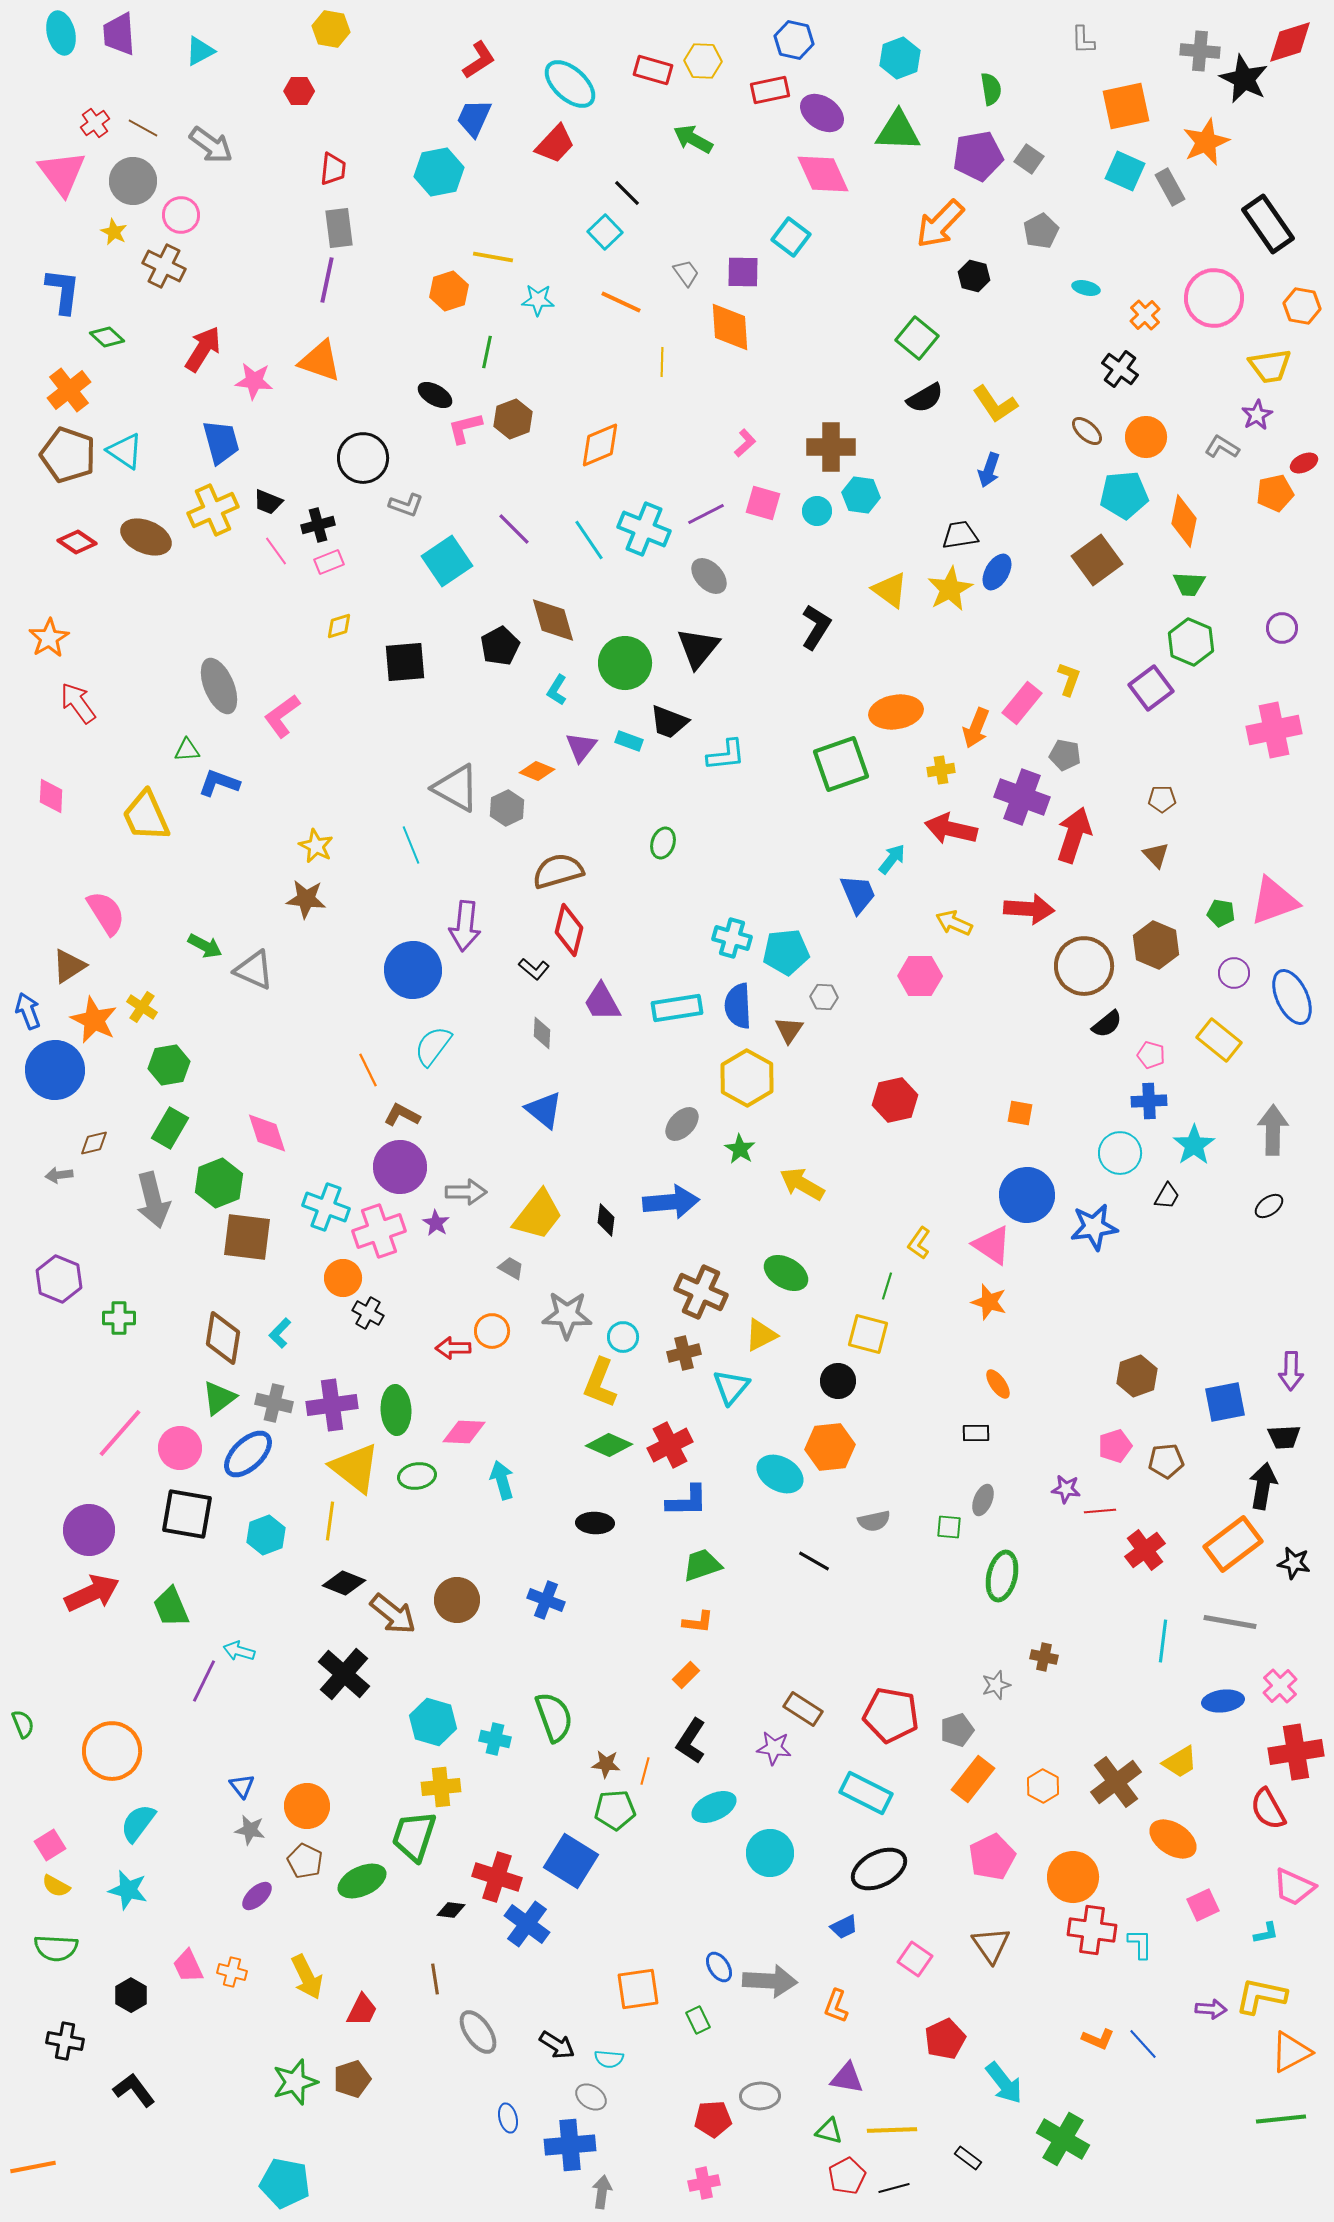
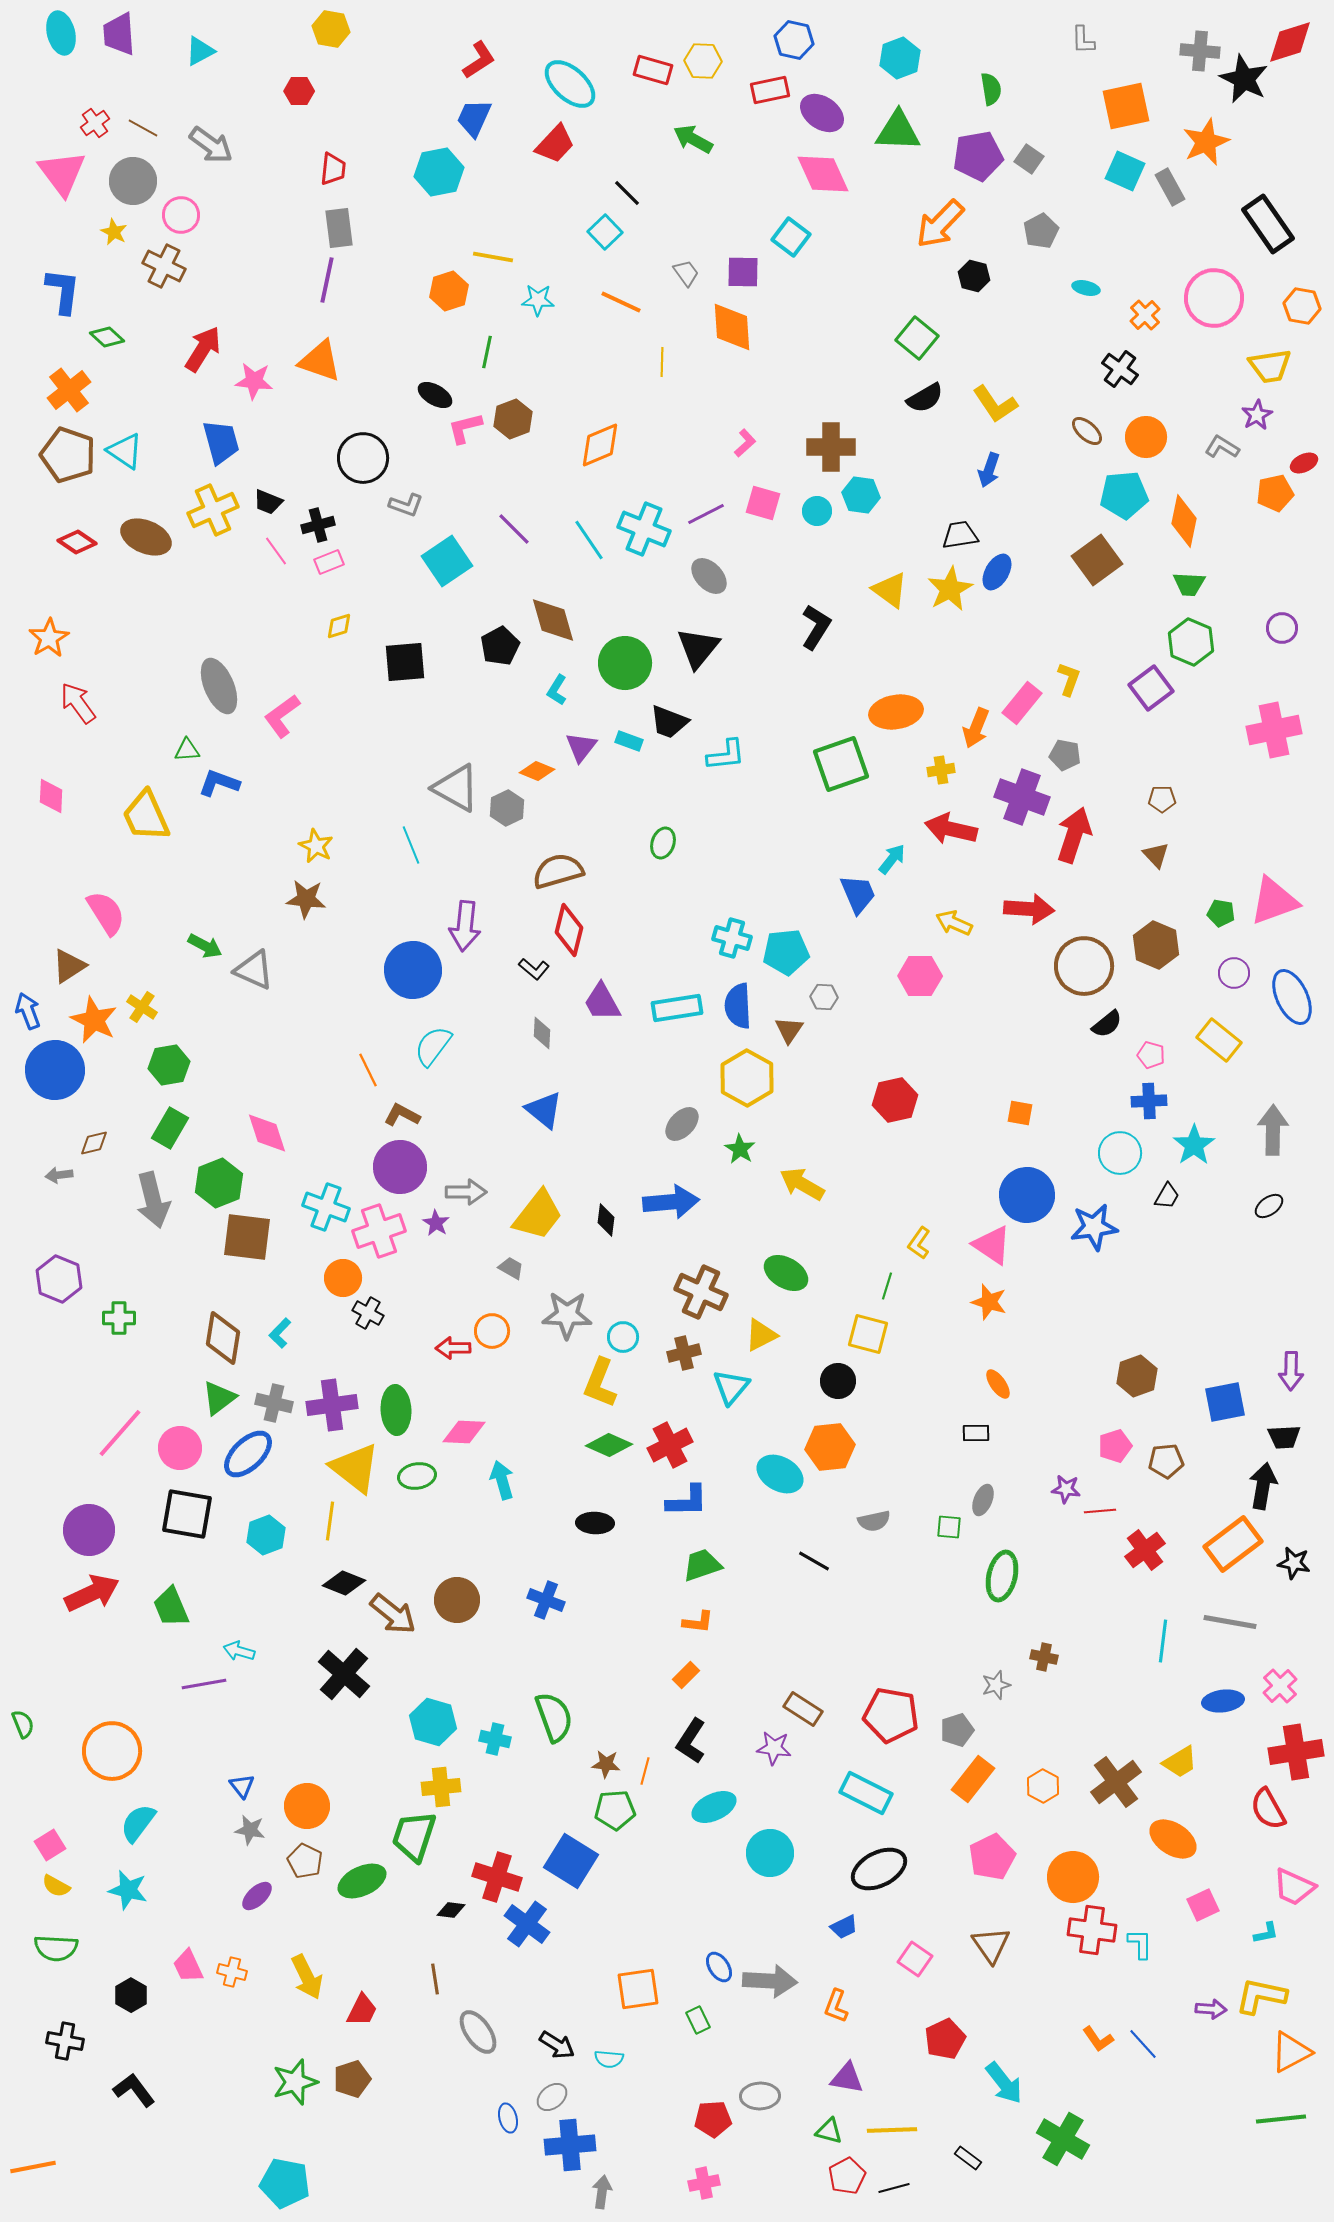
orange diamond at (730, 327): moved 2 px right
purple line at (204, 1681): moved 3 px down; rotated 54 degrees clockwise
orange L-shape at (1098, 2039): rotated 32 degrees clockwise
gray ellipse at (591, 2097): moved 39 px left; rotated 72 degrees counterclockwise
